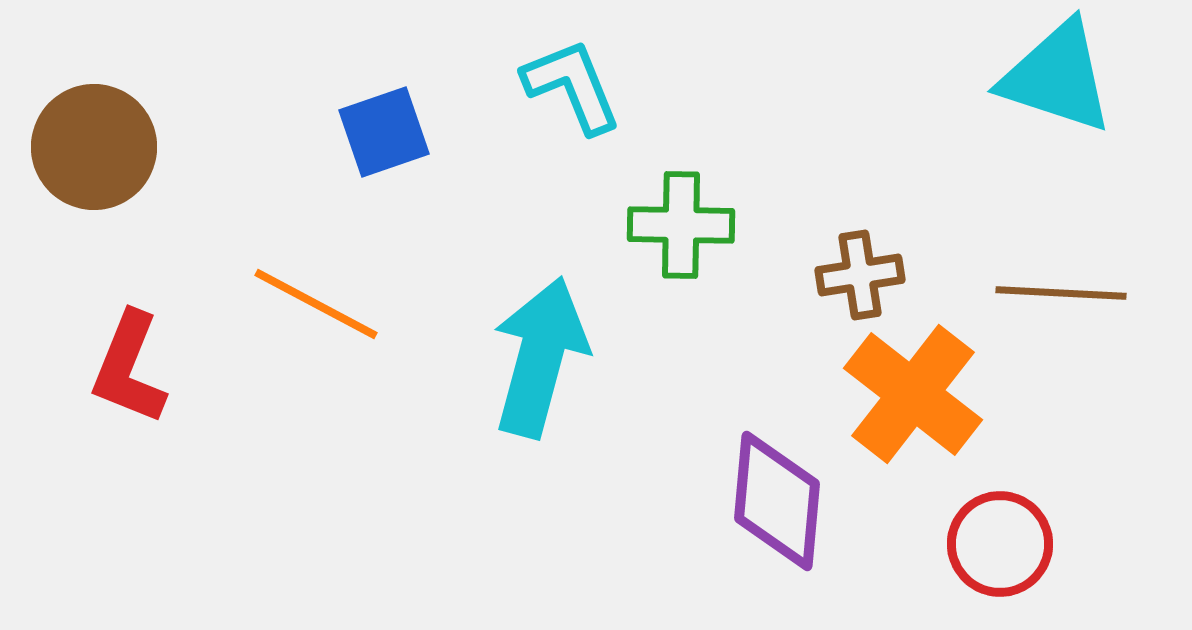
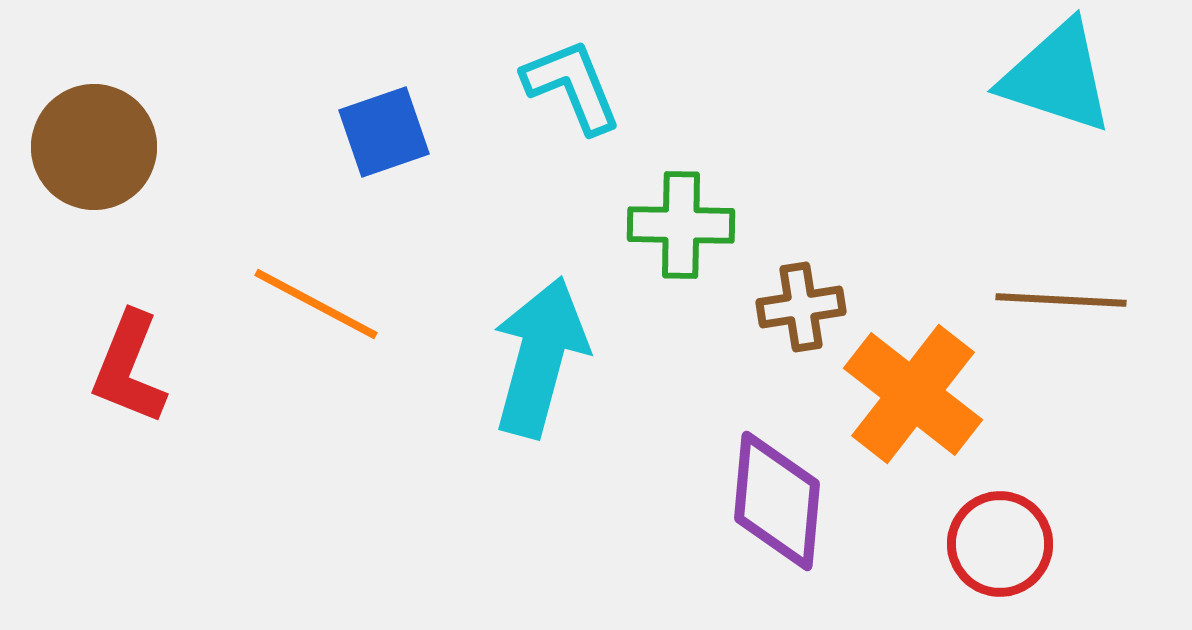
brown cross: moved 59 px left, 32 px down
brown line: moved 7 px down
